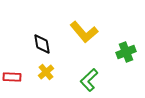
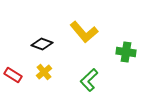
black diamond: rotated 60 degrees counterclockwise
green cross: rotated 30 degrees clockwise
yellow cross: moved 2 px left
red rectangle: moved 1 px right, 2 px up; rotated 30 degrees clockwise
